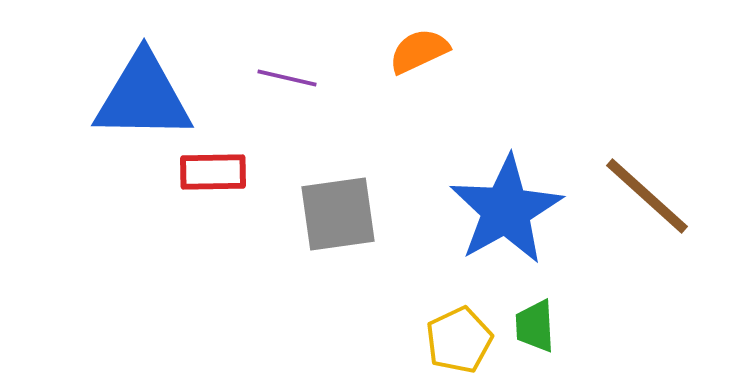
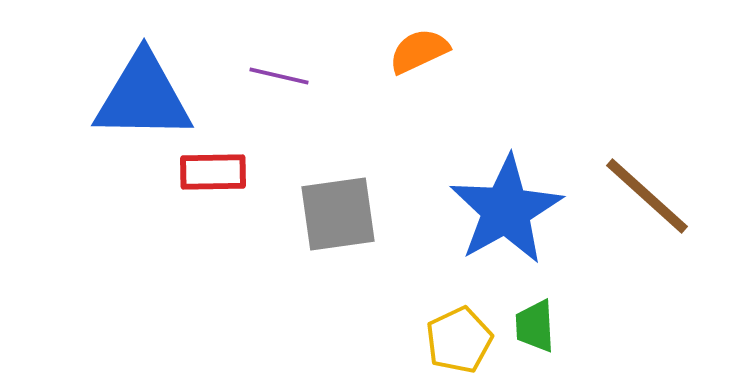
purple line: moved 8 px left, 2 px up
